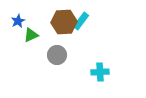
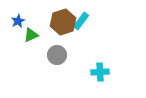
brown hexagon: moved 1 px left; rotated 15 degrees counterclockwise
